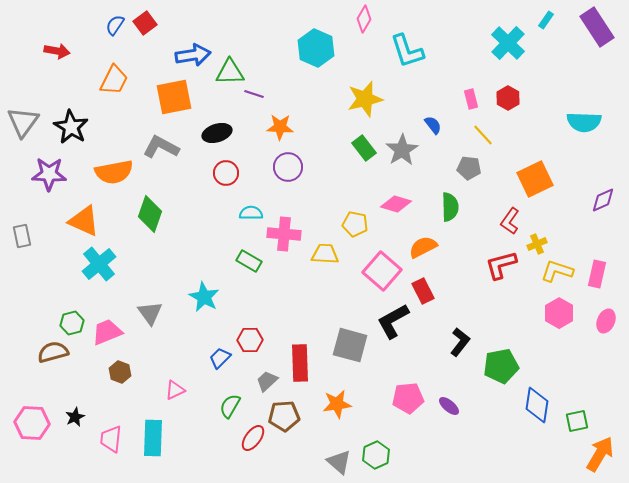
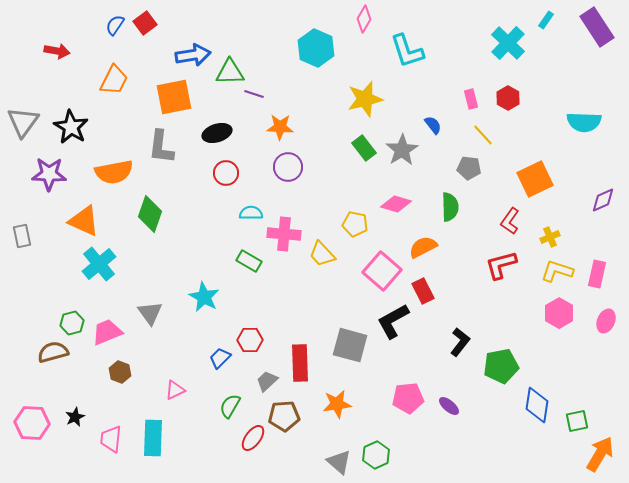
gray L-shape at (161, 147): rotated 111 degrees counterclockwise
yellow cross at (537, 244): moved 13 px right, 7 px up
yellow trapezoid at (325, 254): moved 3 px left; rotated 136 degrees counterclockwise
